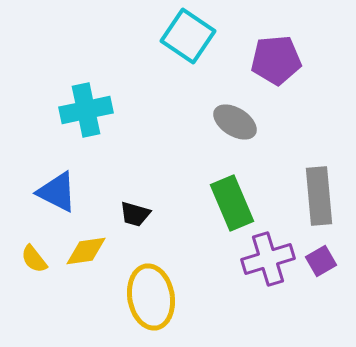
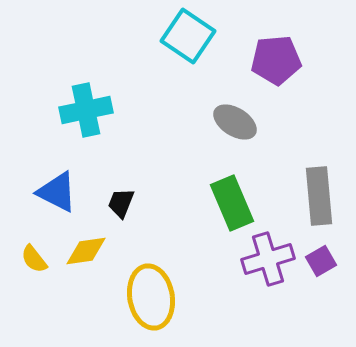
black trapezoid: moved 14 px left, 11 px up; rotated 96 degrees clockwise
